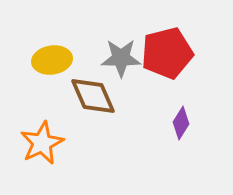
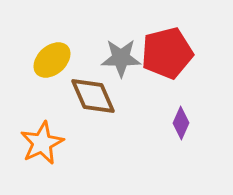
yellow ellipse: rotated 33 degrees counterclockwise
purple diamond: rotated 8 degrees counterclockwise
